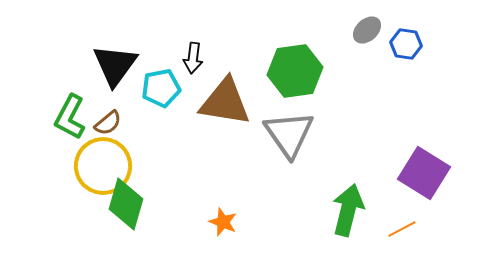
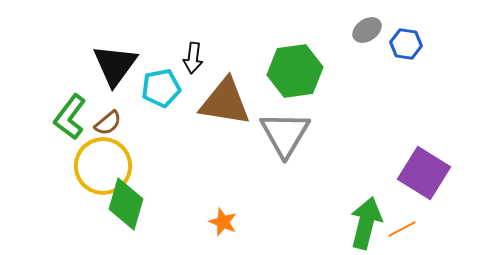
gray ellipse: rotated 8 degrees clockwise
green L-shape: rotated 9 degrees clockwise
gray triangle: moved 4 px left; rotated 6 degrees clockwise
green arrow: moved 18 px right, 13 px down
